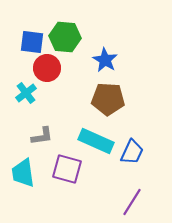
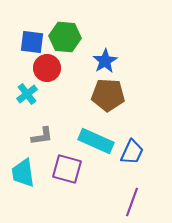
blue star: moved 1 px down; rotated 10 degrees clockwise
cyan cross: moved 1 px right, 1 px down
brown pentagon: moved 4 px up
purple line: rotated 12 degrees counterclockwise
